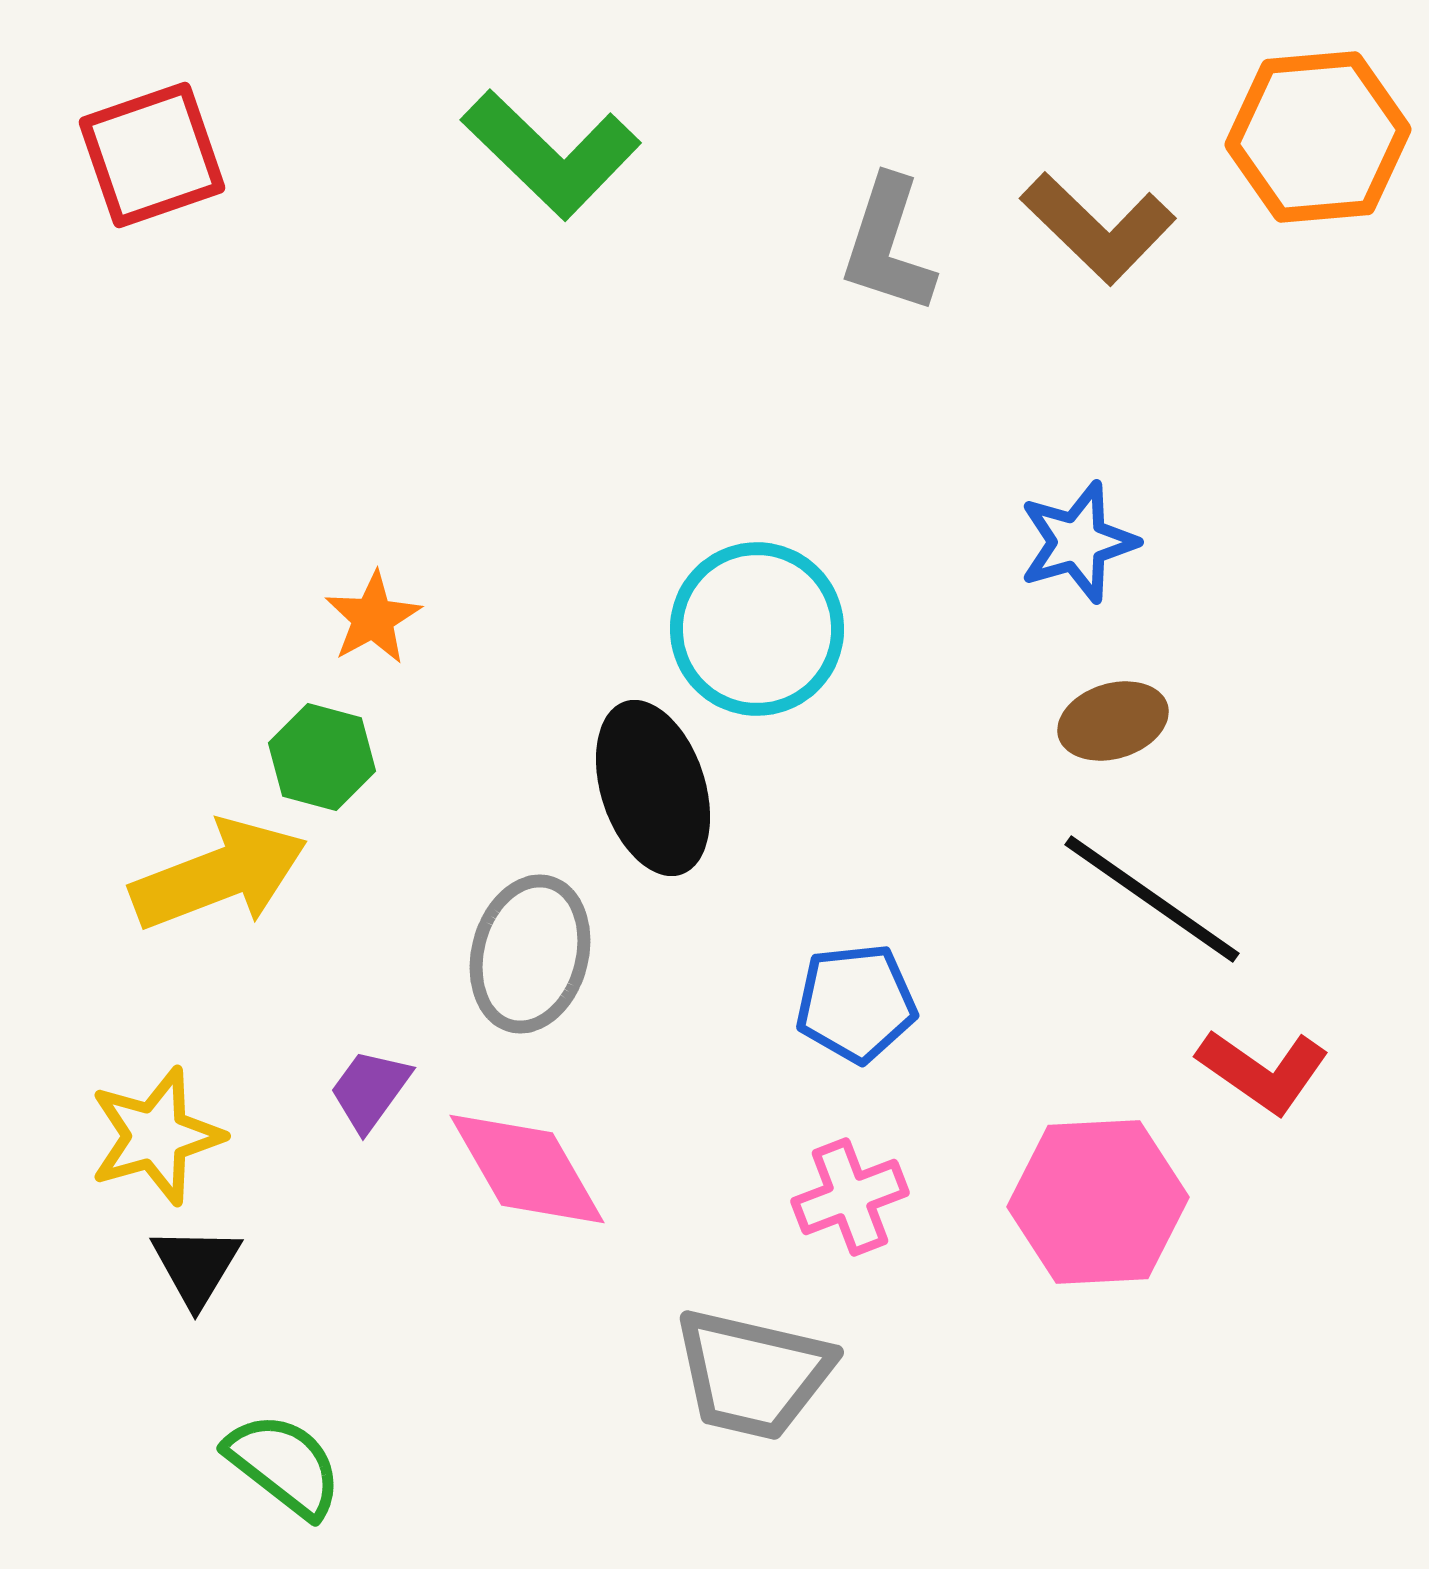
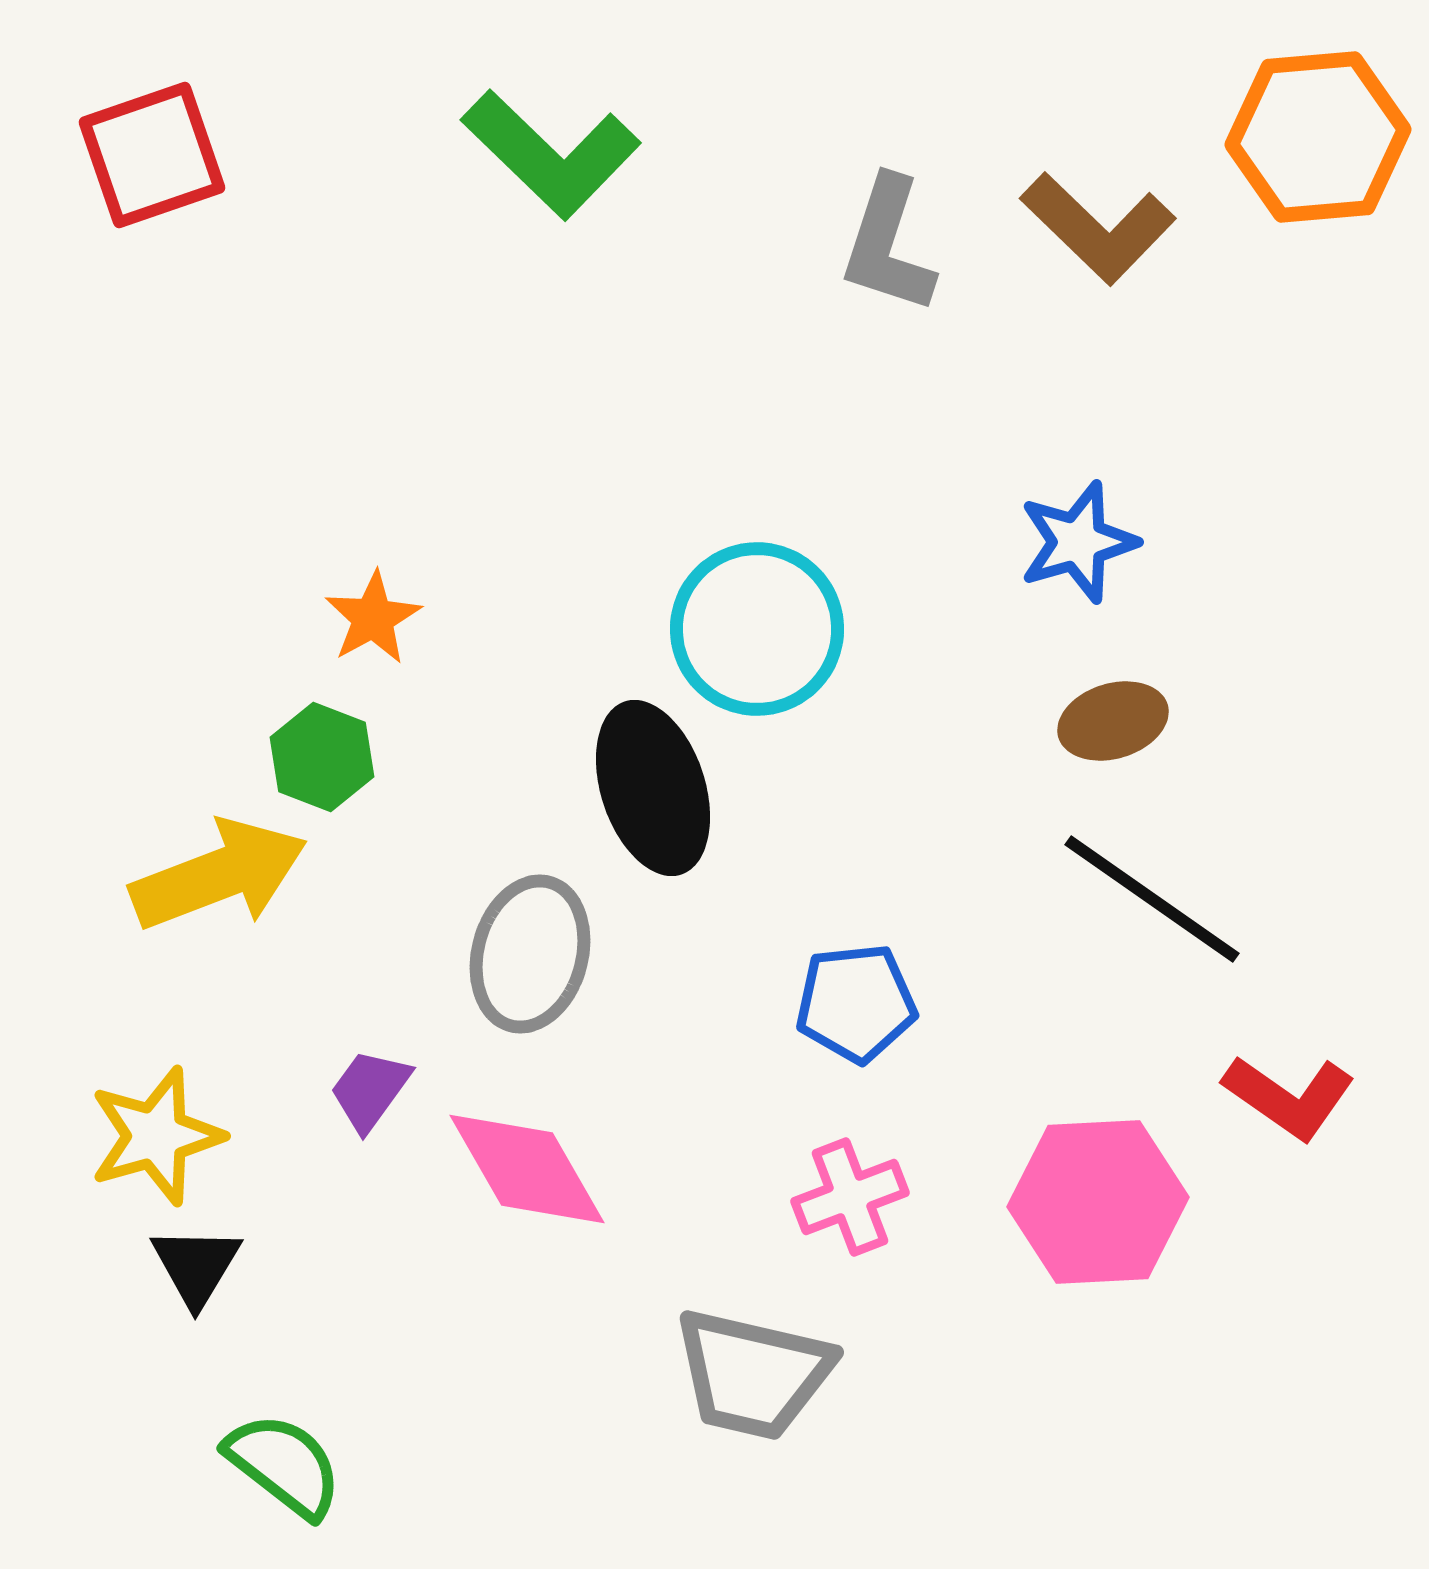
green hexagon: rotated 6 degrees clockwise
red L-shape: moved 26 px right, 26 px down
